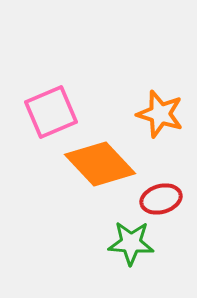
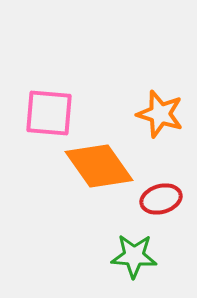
pink square: moved 2 px left, 1 px down; rotated 28 degrees clockwise
orange diamond: moved 1 px left, 2 px down; rotated 8 degrees clockwise
green star: moved 3 px right, 13 px down
